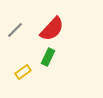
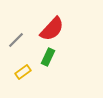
gray line: moved 1 px right, 10 px down
